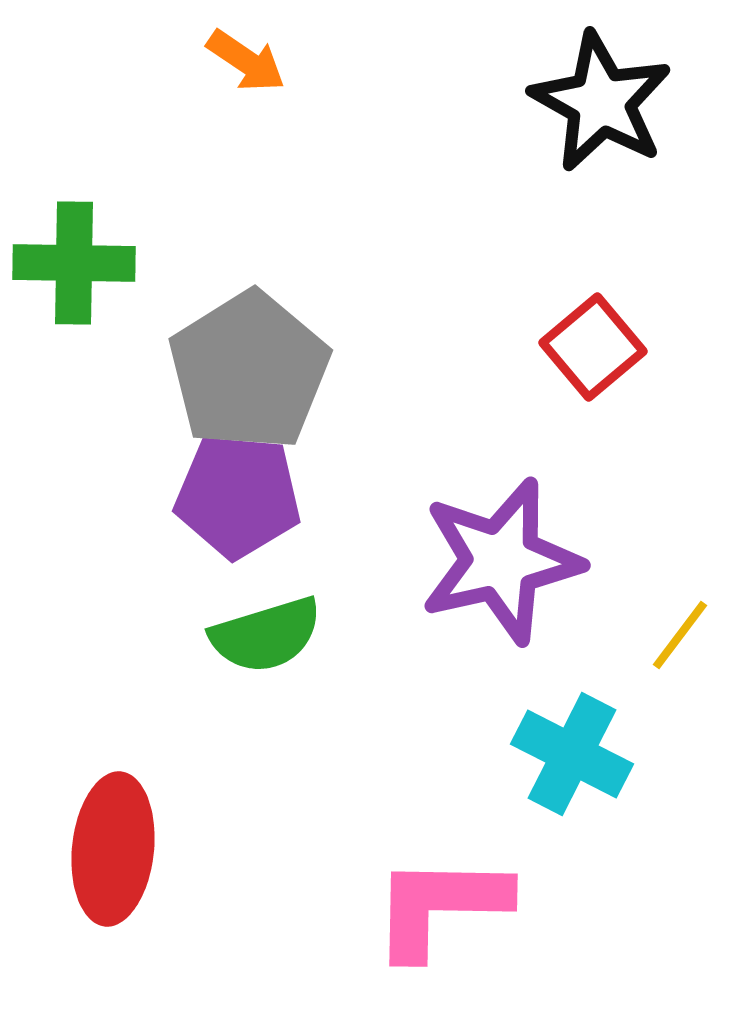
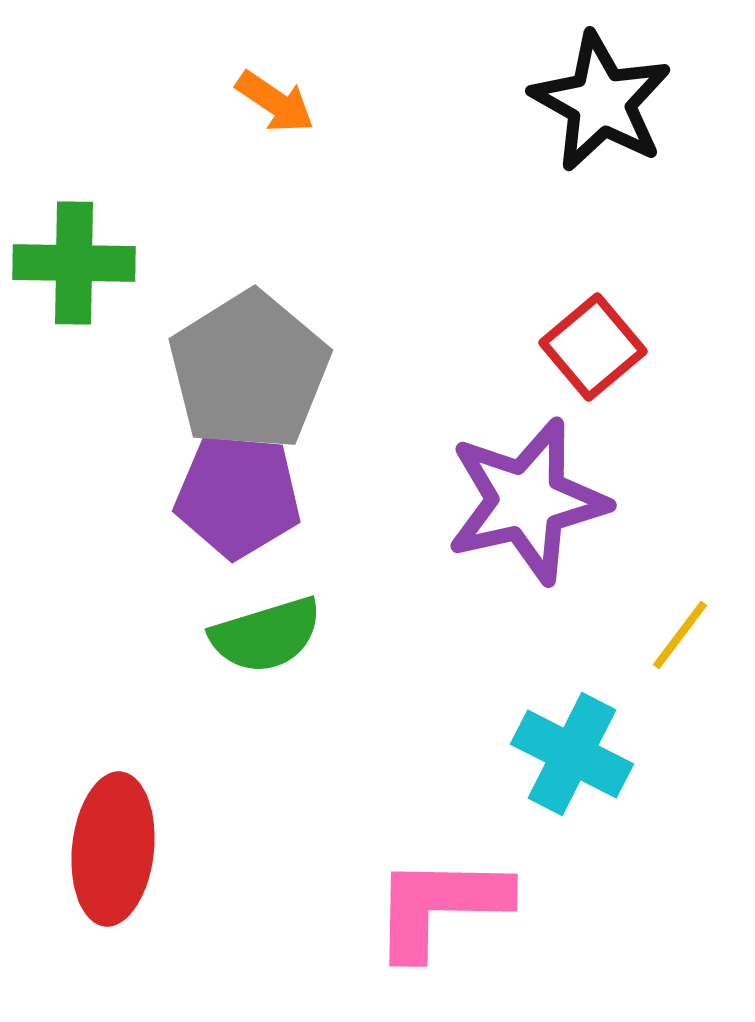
orange arrow: moved 29 px right, 41 px down
purple star: moved 26 px right, 60 px up
